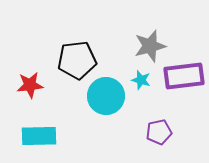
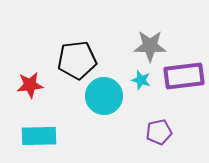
gray star: rotated 16 degrees clockwise
cyan circle: moved 2 px left
